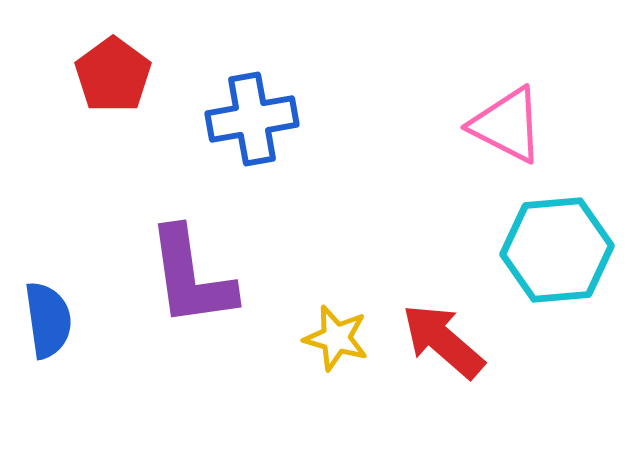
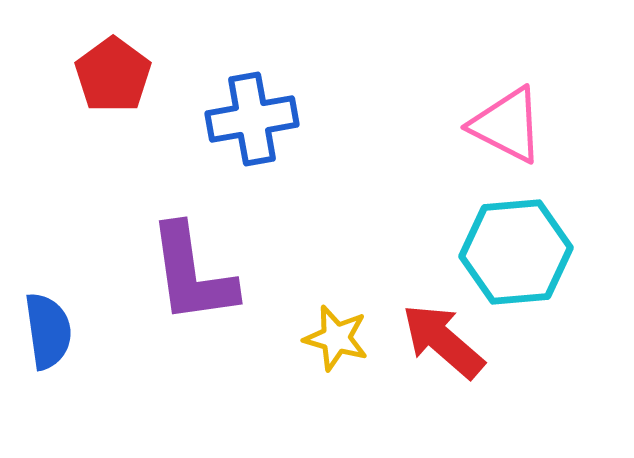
cyan hexagon: moved 41 px left, 2 px down
purple L-shape: moved 1 px right, 3 px up
blue semicircle: moved 11 px down
